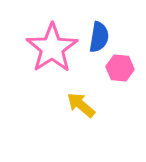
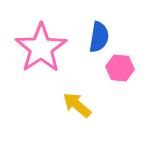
pink star: moved 11 px left
yellow arrow: moved 4 px left
